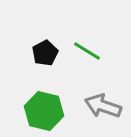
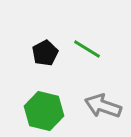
green line: moved 2 px up
